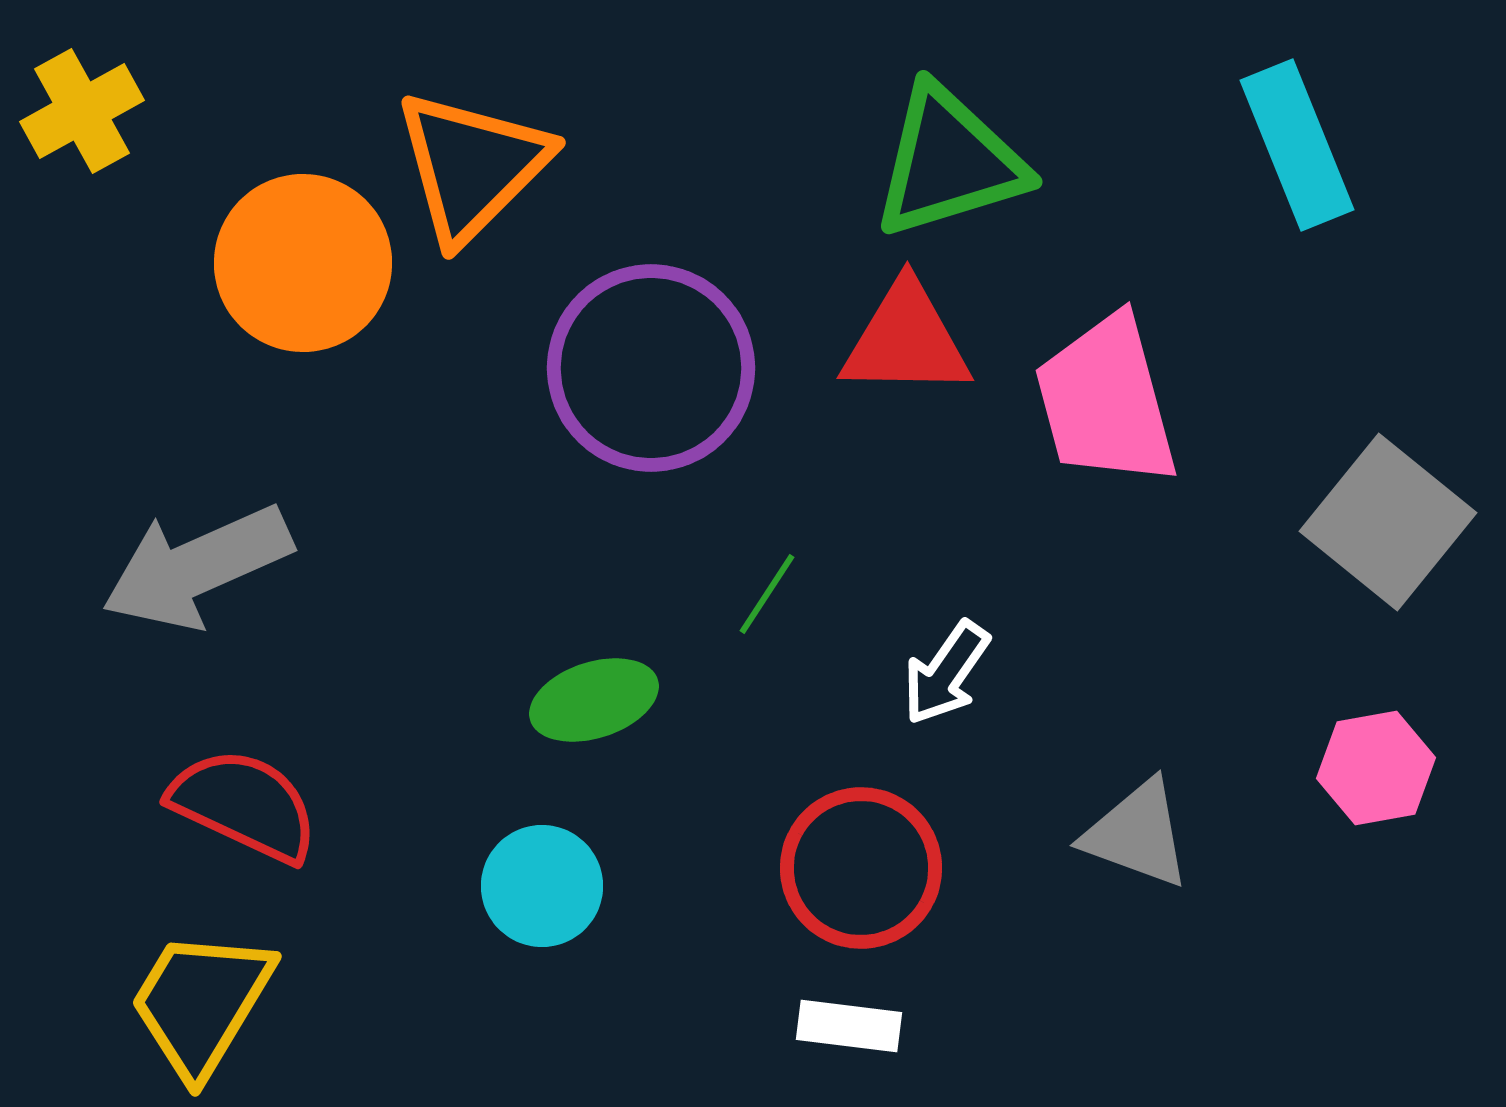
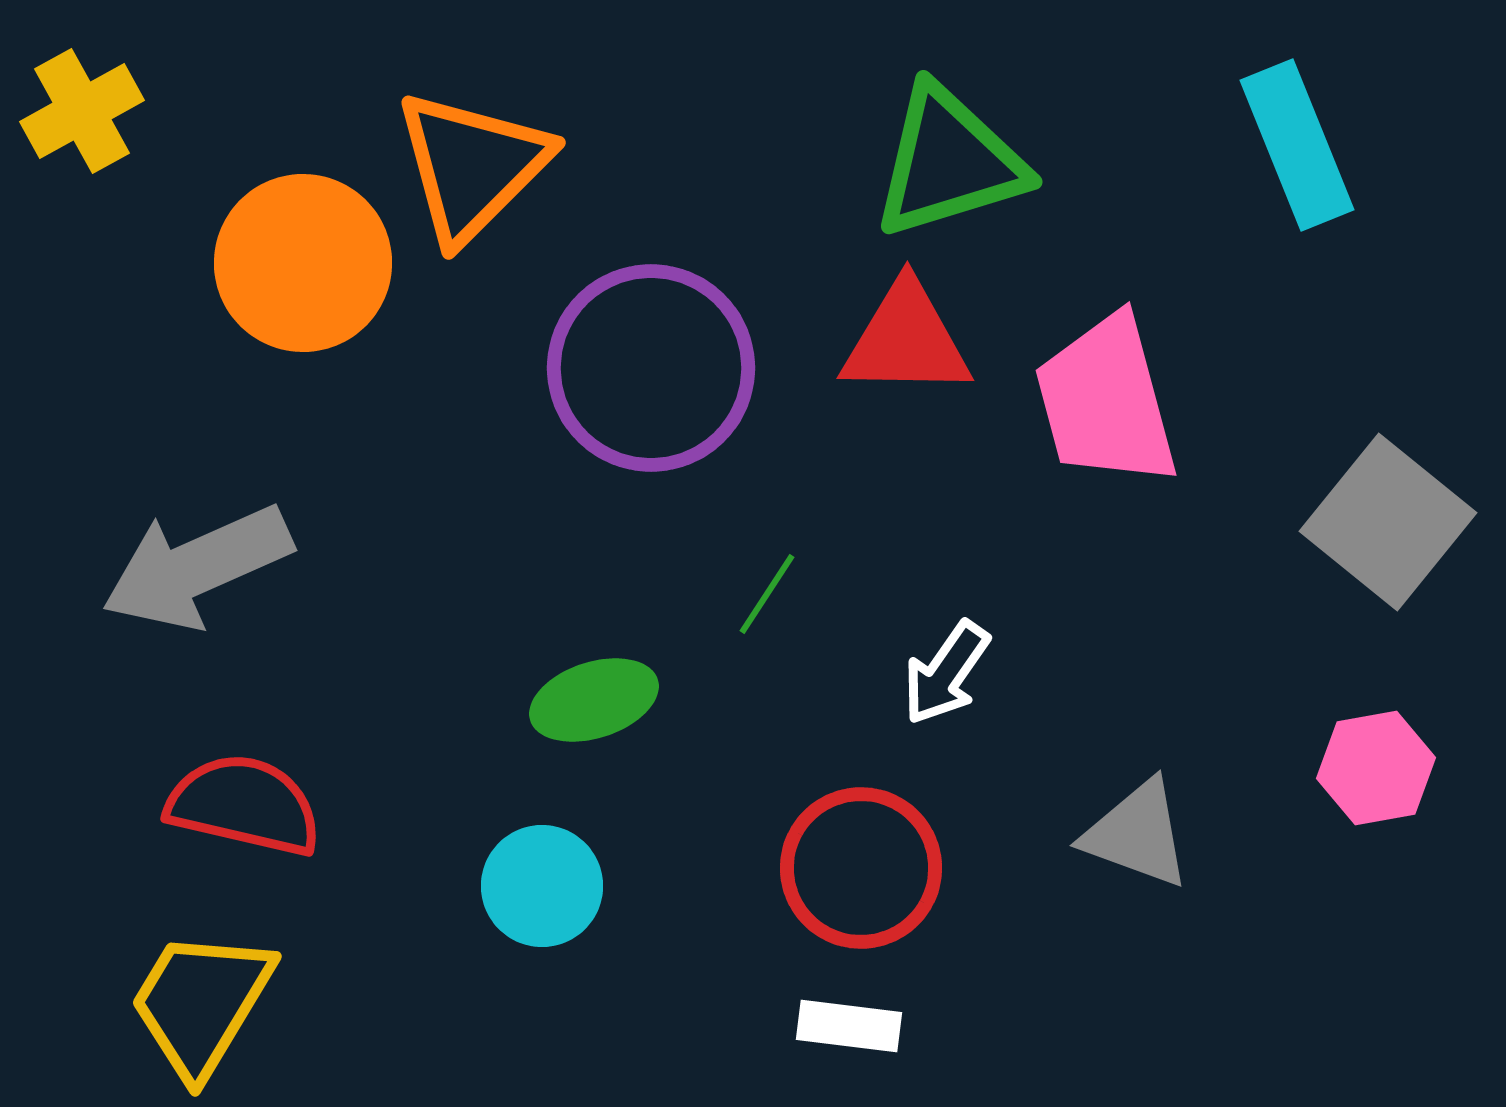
red semicircle: rotated 12 degrees counterclockwise
